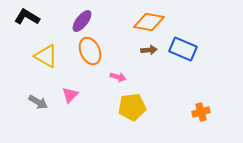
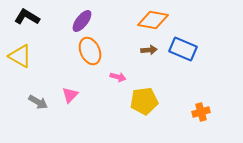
orange diamond: moved 4 px right, 2 px up
yellow triangle: moved 26 px left
yellow pentagon: moved 12 px right, 6 px up
